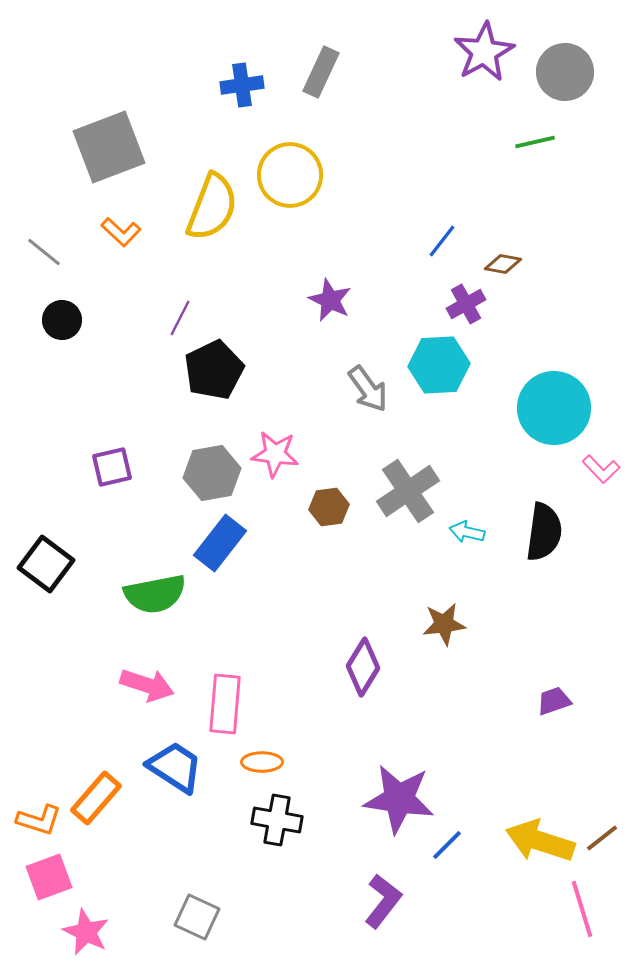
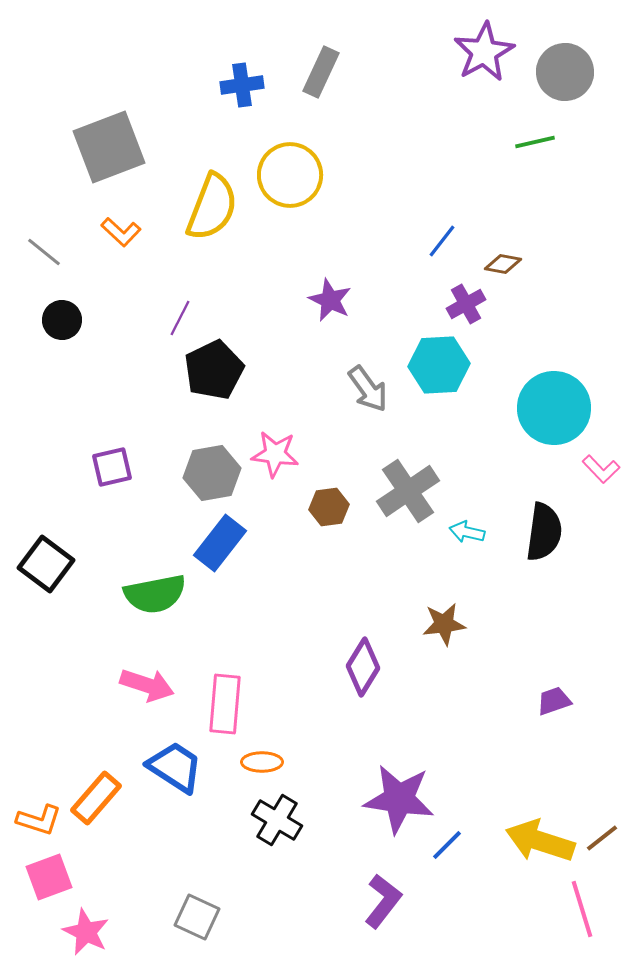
black cross at (277, 820): rotated 21 degrees clockwise
